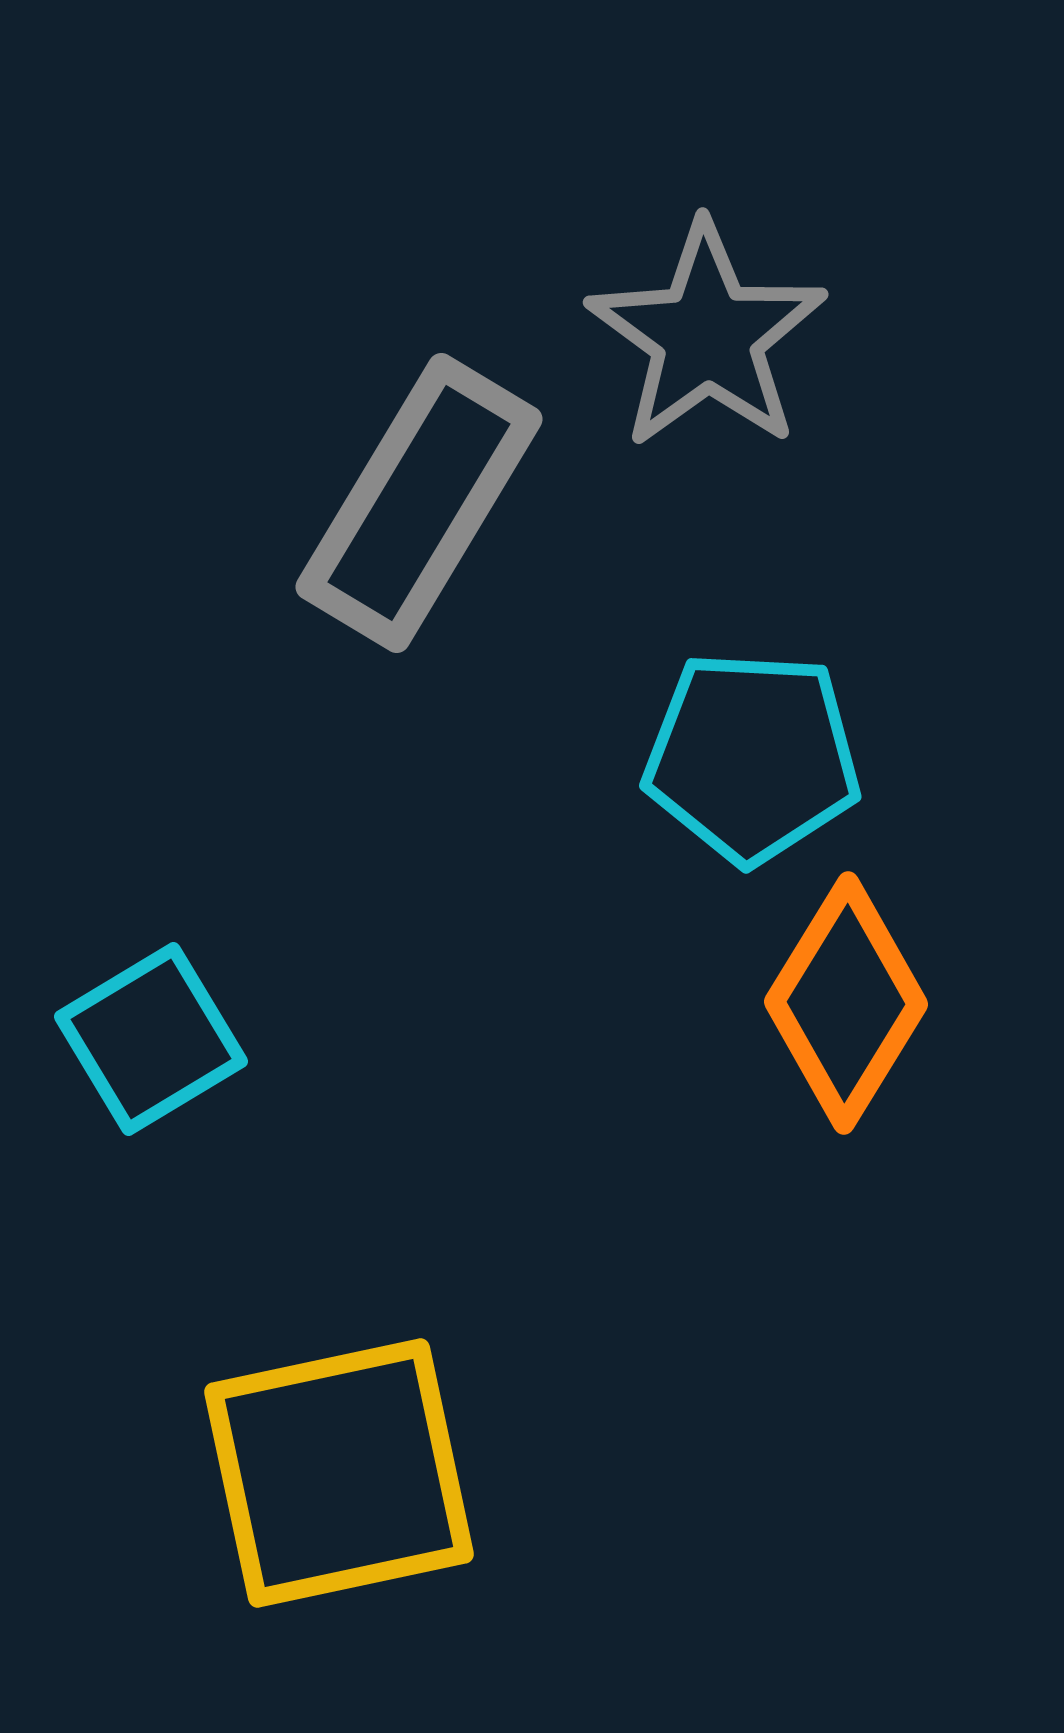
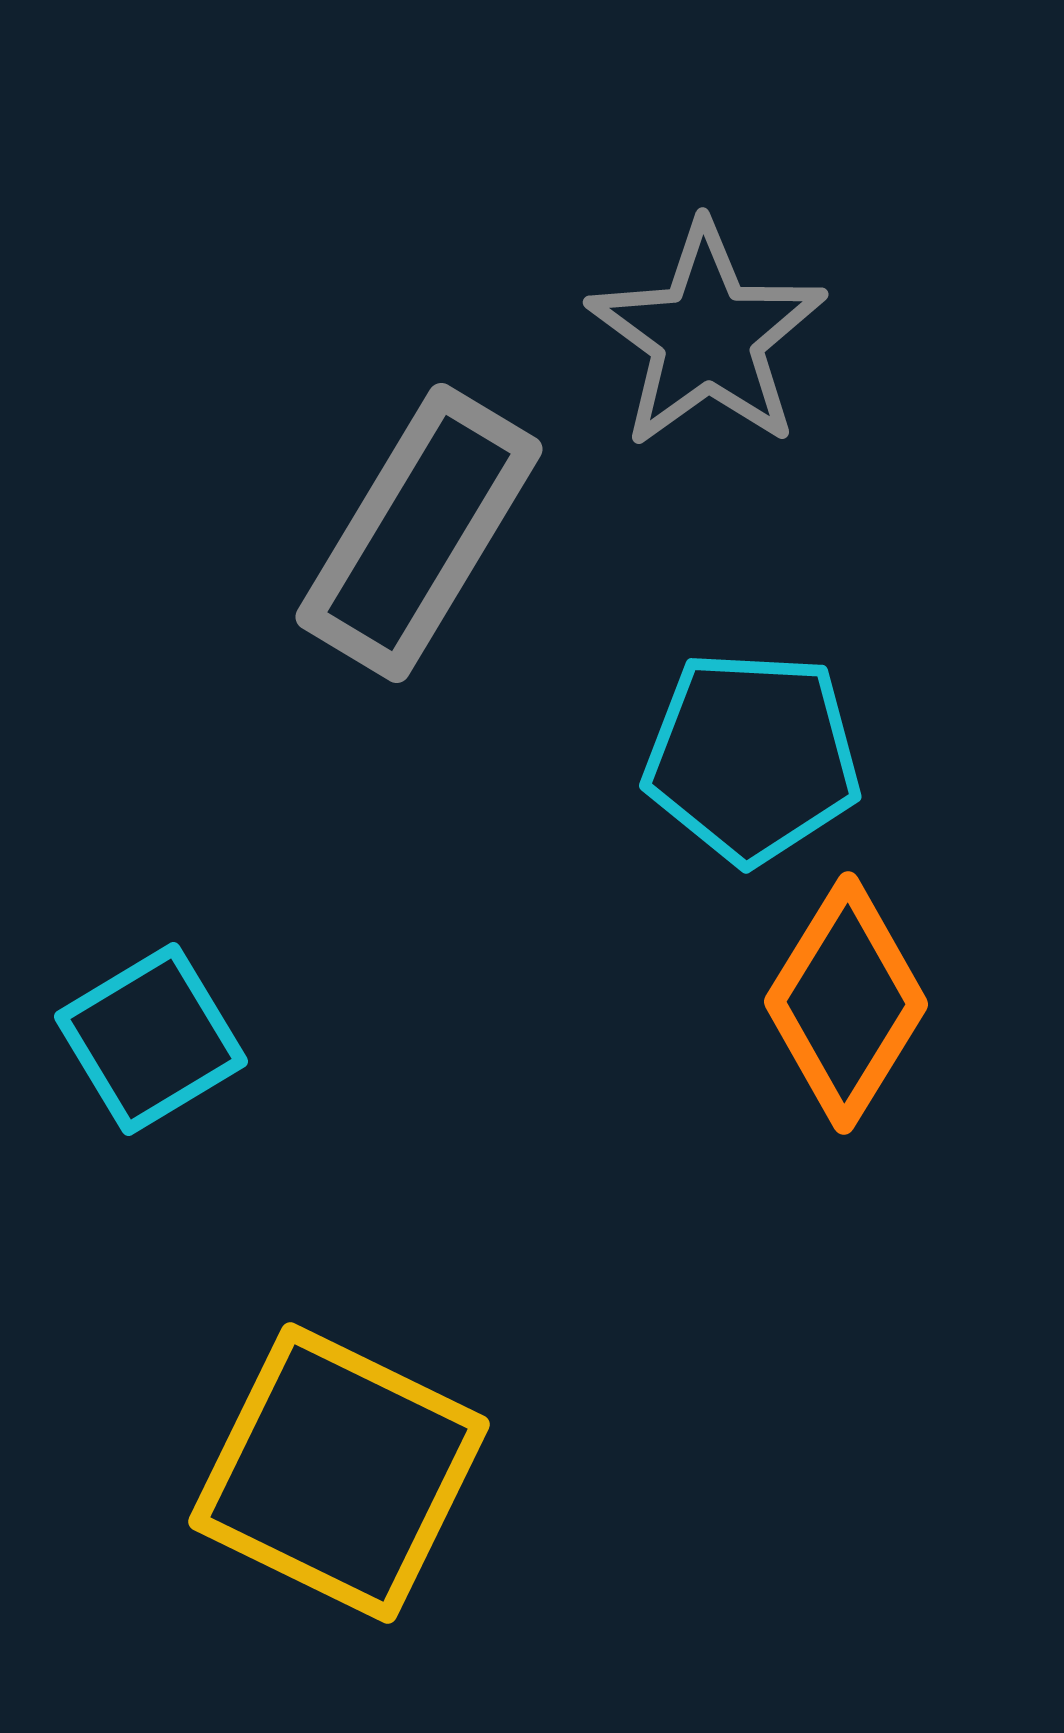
gray rectangle: moved 30 px down
yellow square: rotated 38 degrees clockwise
